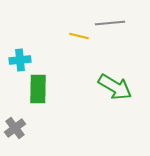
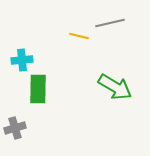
gray line: rotated 8 degrees counterclockwise
cyan cross: moved 2 px right
gray cross: rotated 20 degrees clockwise
